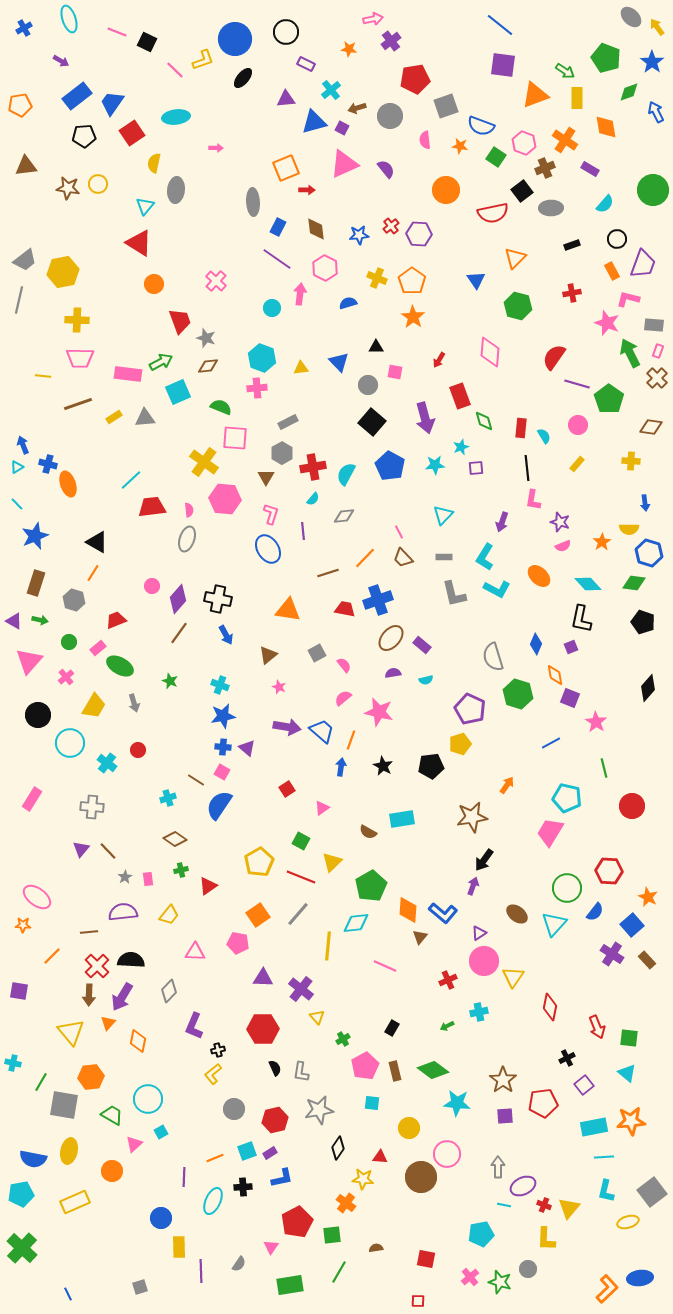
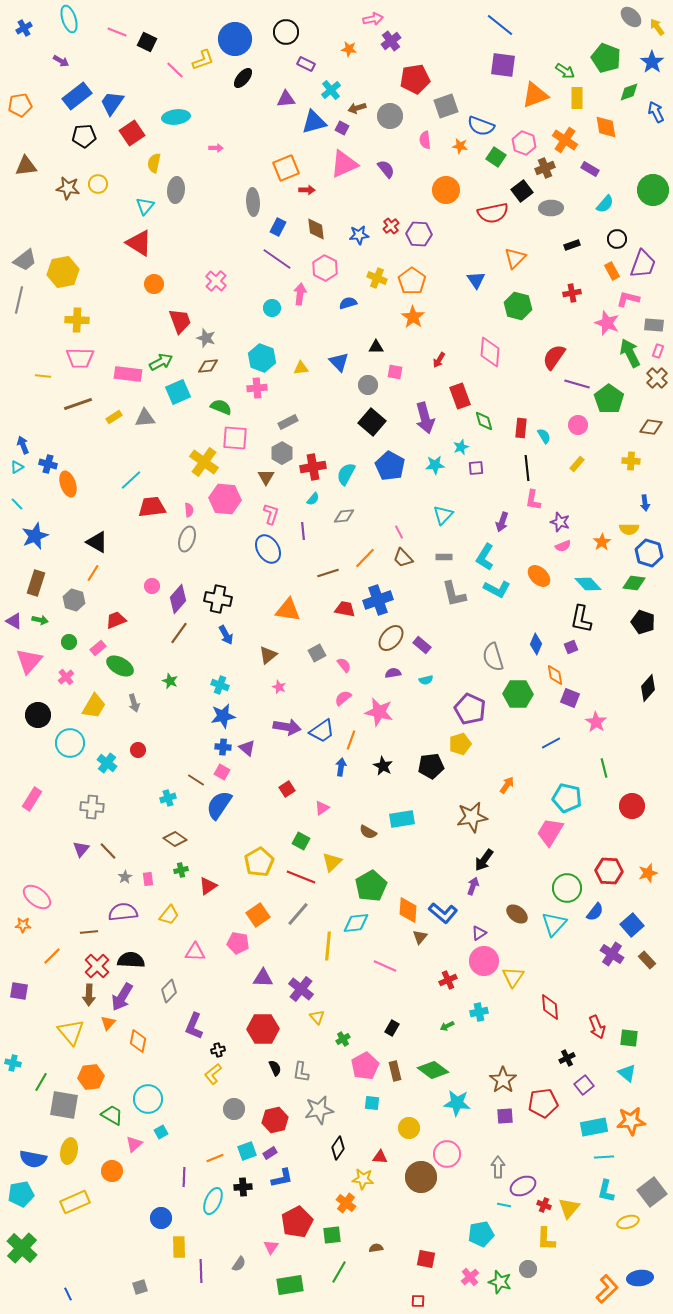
green hexagon at (518, 694): rotated 16 degrees counterclockwise
blue trapezoid at (322, 731): rotated 104 degrees clockwise
orange star at (648, 897): moved 24 px up; rotated 30 degrees clockwise
red diamond at (550, 1007): rotated 16 degrees counterclockwise
